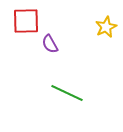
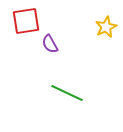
red square: rotated 8 degrees counterclockwise
